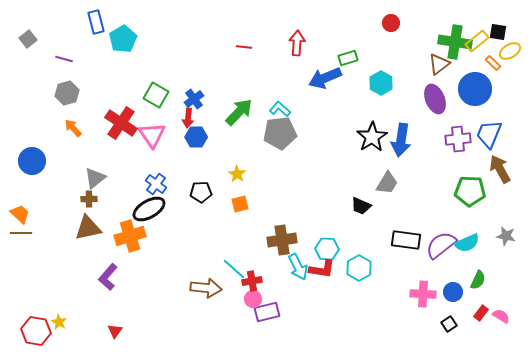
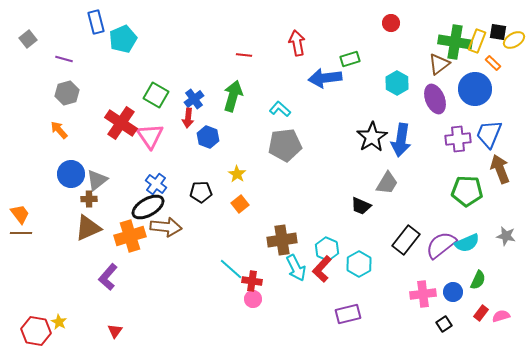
cyan pentagon at (123, 39): rotated 8 degrees clockwise
yellow rectangle at (477, 41): rotated 30 degrees counterclockwise
red arrow at (297, 43): rotated 15 degrees counterclockwise
red line at (244, 47): moved 8 px down
yellow ellipse at (510, 51): moved 4 px right, 11 px up
green rectangle at (348, 58): moved 2 px right, 1 px down
blue arrow at (325, 78): rotated 16 degrees clockwise
cyan hexagon at (381, 83): moved 16 px right
green arrow at (239, 112): moved 6 px left, 16 px up; rotated 28 degrees counterclockwise
orange arrow at (73, 128): moved 14 px left, 2 px down
gray pentagon at (280, 133): moved 5 px right, 12 px down
pink triangle at (152, 135): moved 2 px left, 1 px down
blue hexagon at (196, 137): moved 12 px right; rotated 20 degrees clockwise
blue circle at (32, 161): moved 39 px right, 13 px down
brown arrow at (500, 169): rotated 8 degrees clockwise
gray triangle at (95, 178): moved 2 px right, 2 px down
green pentagon at (470, 191): moved 3 px left
orange square at (240, 204): rotated 24 degrees counterclockwise
black ellipse at (149, 209): moved 1 px left, 2 px up
orange trapezoid at (20, 214): rotated 10 degrees clockwise
brown triangle at (88, 228): rotated 12 degrees counterclockwise
black rectangle at (406, 240): rotated 60 degrees counterclockwise
cyan hexagon at (327, 249): rotated 20 degrees clockwise
cyan arrow at (298, 267): moved 2 px left, 1 px down
cyan hexagon at (359, 268): moved 4 px up
cyan line at (234, 269): moved 3 px left
red L-shape at (322, 269): rotated 124 degrees clockwise
red cross at (252, 281): rotated 18 degrees clockwise
brown arrow at (206, 288): moved 40 px left, 61 px up
pink cross at (423, 294): rotated 10 degrees counterclockwise
purple rectangle at (267, 312): moved 81 px right, 2 px down
pink semicircle at (501, 316): rotated 48 degrees counterclockwise
black square at (449, 324): moved 5 px left
